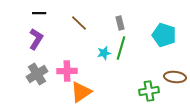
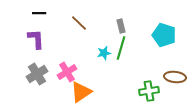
gray rectangle: moved 1 px right, 3 px down
purple L-shape: rotated 35 degrees counterclockwise
pink cross: moved 1 px down; rotated 30 degrees counterclockwise
